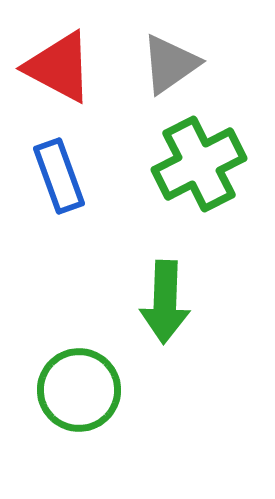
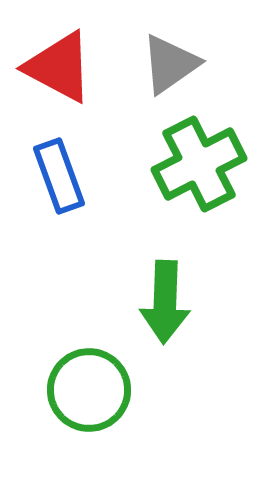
green circle: moved 10 px right
